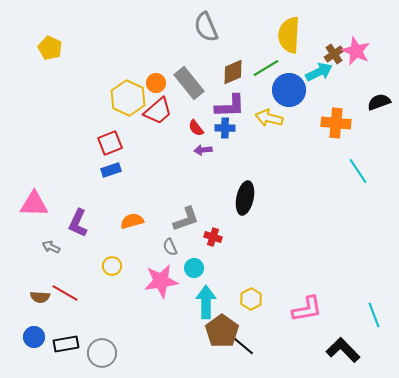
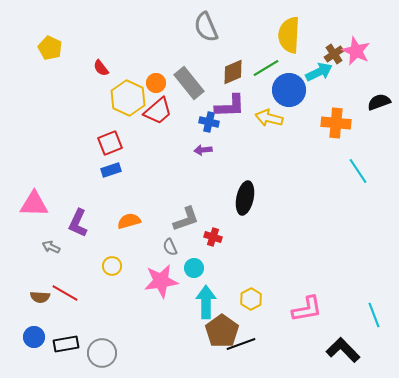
red semicircle at (196, 128): moved 95 px left, 60 px up
blue cross at (225, 128): moved 16 px left, 6 px up; rotated 12 degrees clockwise
orange semicircle at (132, 221): moved 3 px left
black line at (241, 344): rotated 60 degrees counterclockwise
